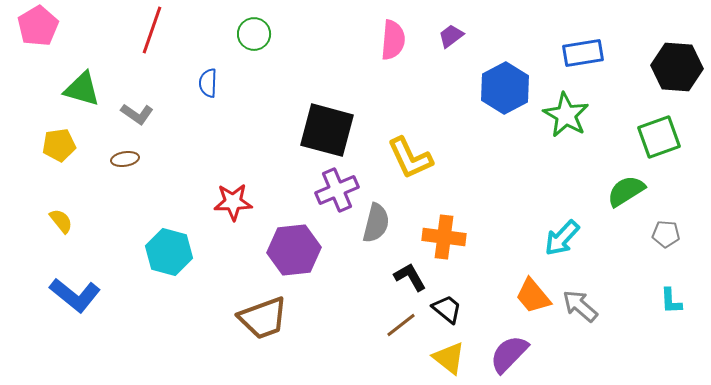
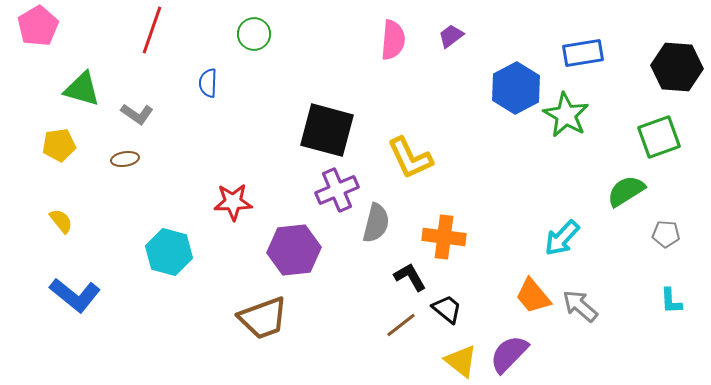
blue hexagon: moved 11 px right
yellow triangle: moved 12 px right, 3 px down
